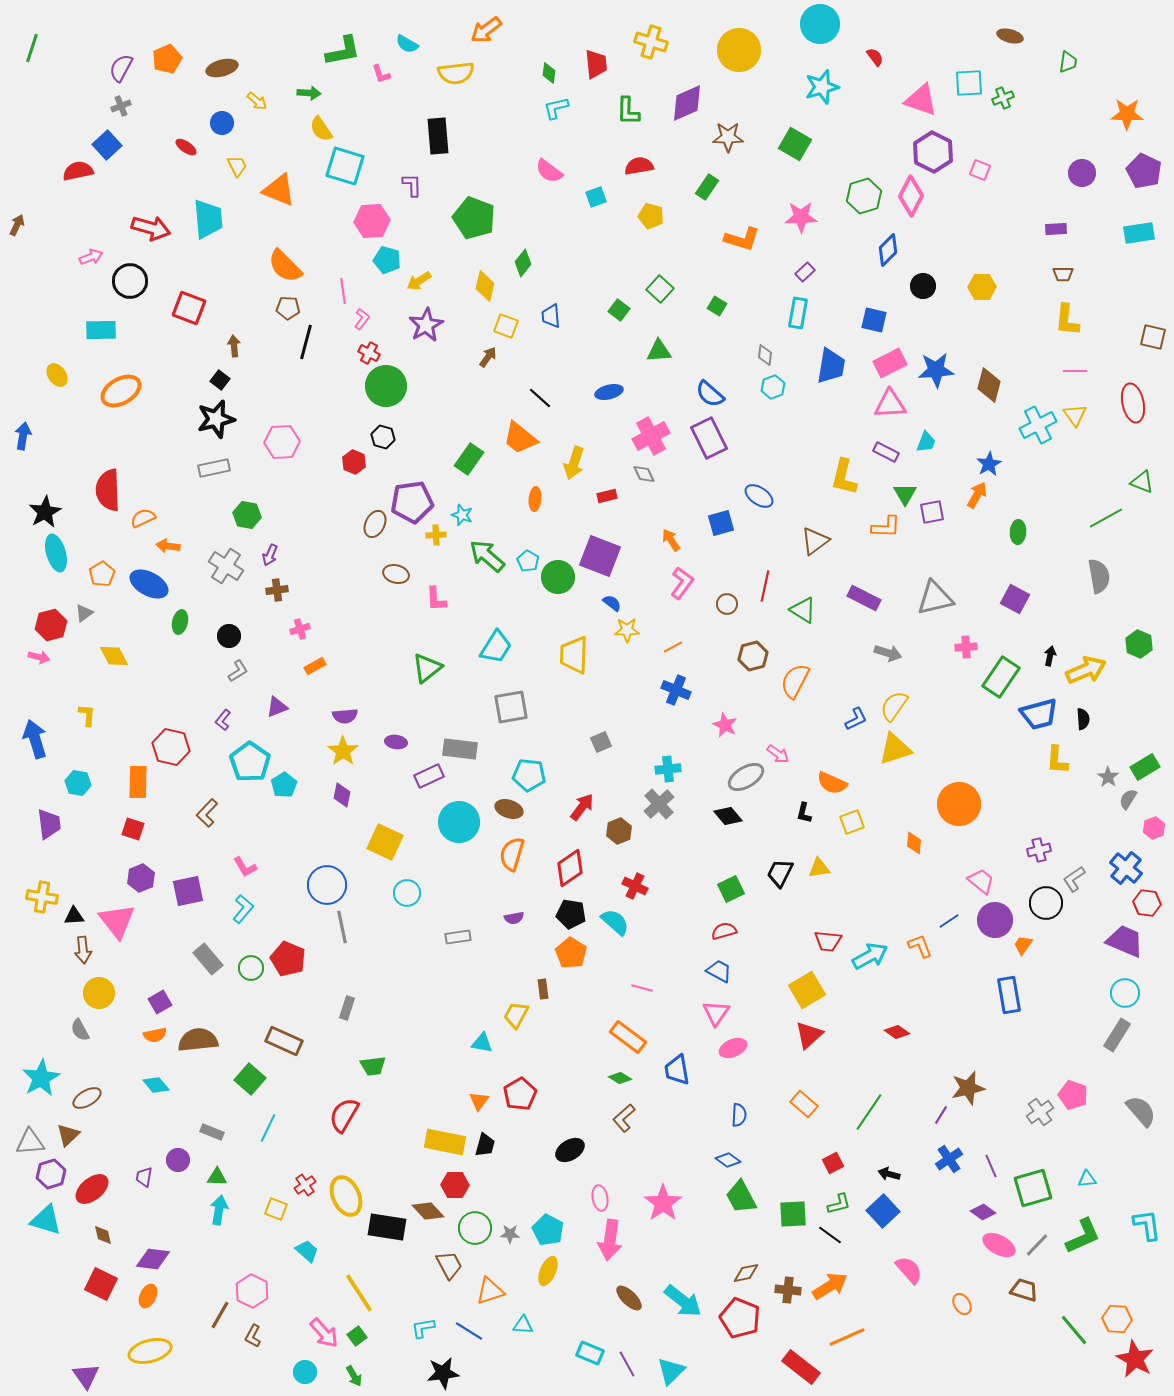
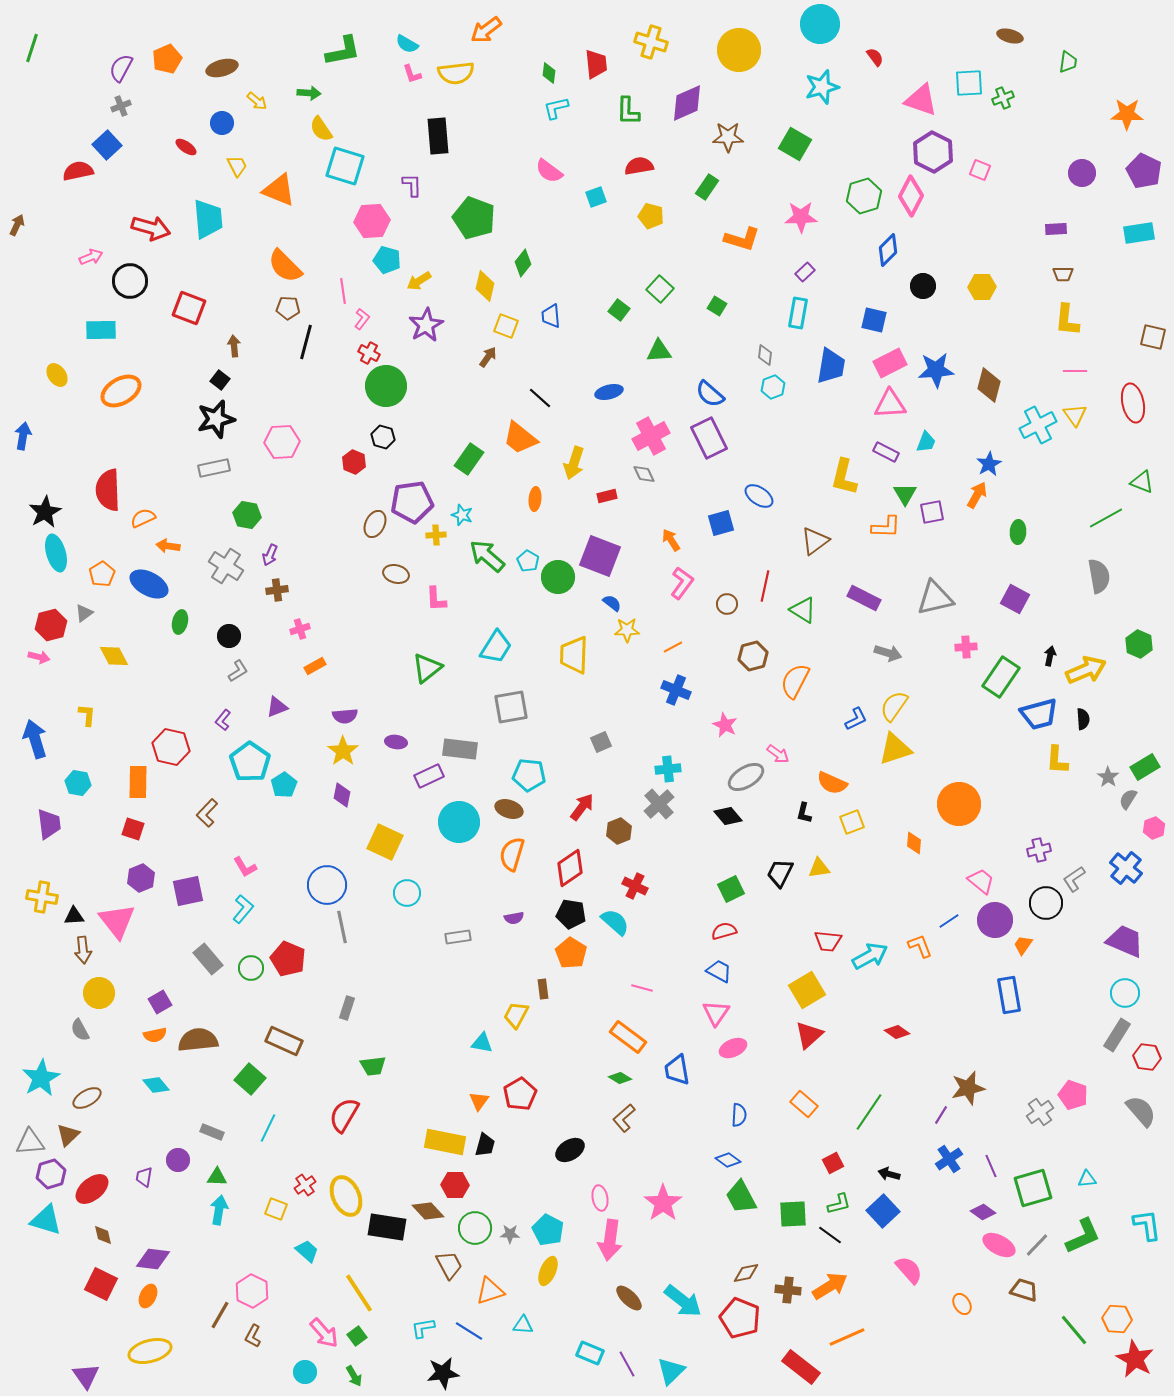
pink L-shape at (381, 74): moved 31 px right
red hexagon at (1147, 903): moved 154 px down
